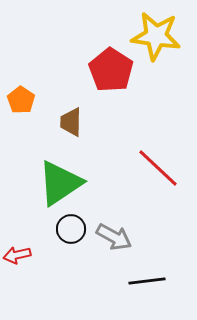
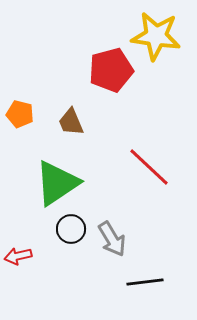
red pentagon: rotated 24 degrees clockwise
orange pentagon: moved 1 px left, 14 px down; rotated 20 degrees counterclockwise
brown trapezoid: rotated 24 degrees counterclockwise
red line: moved 9 px left, 1 px up
green triangle: moved 3 px left
gray arrow: moved 2 px left, 2 px down; rotated 30 degrees clockwise
red arrow: moved 1 px right, 1 px down
black line: moved 2 px left, 1 px down
